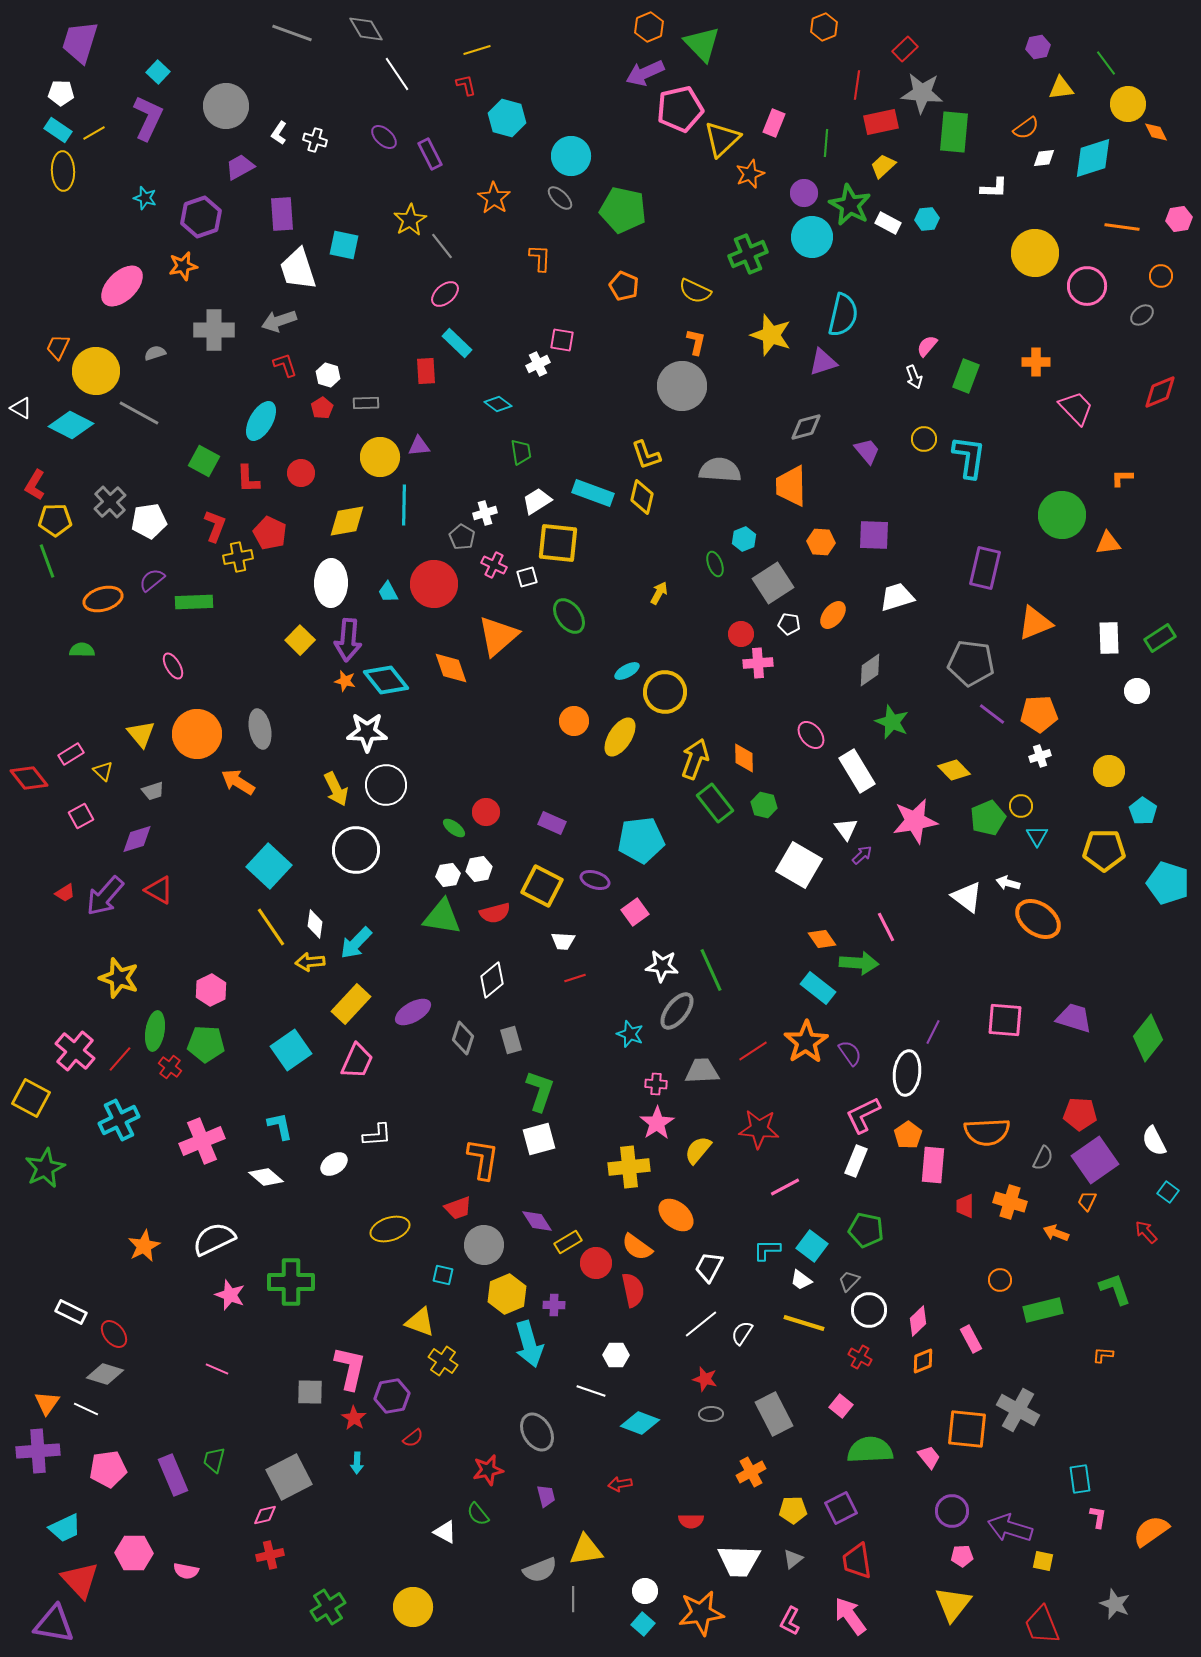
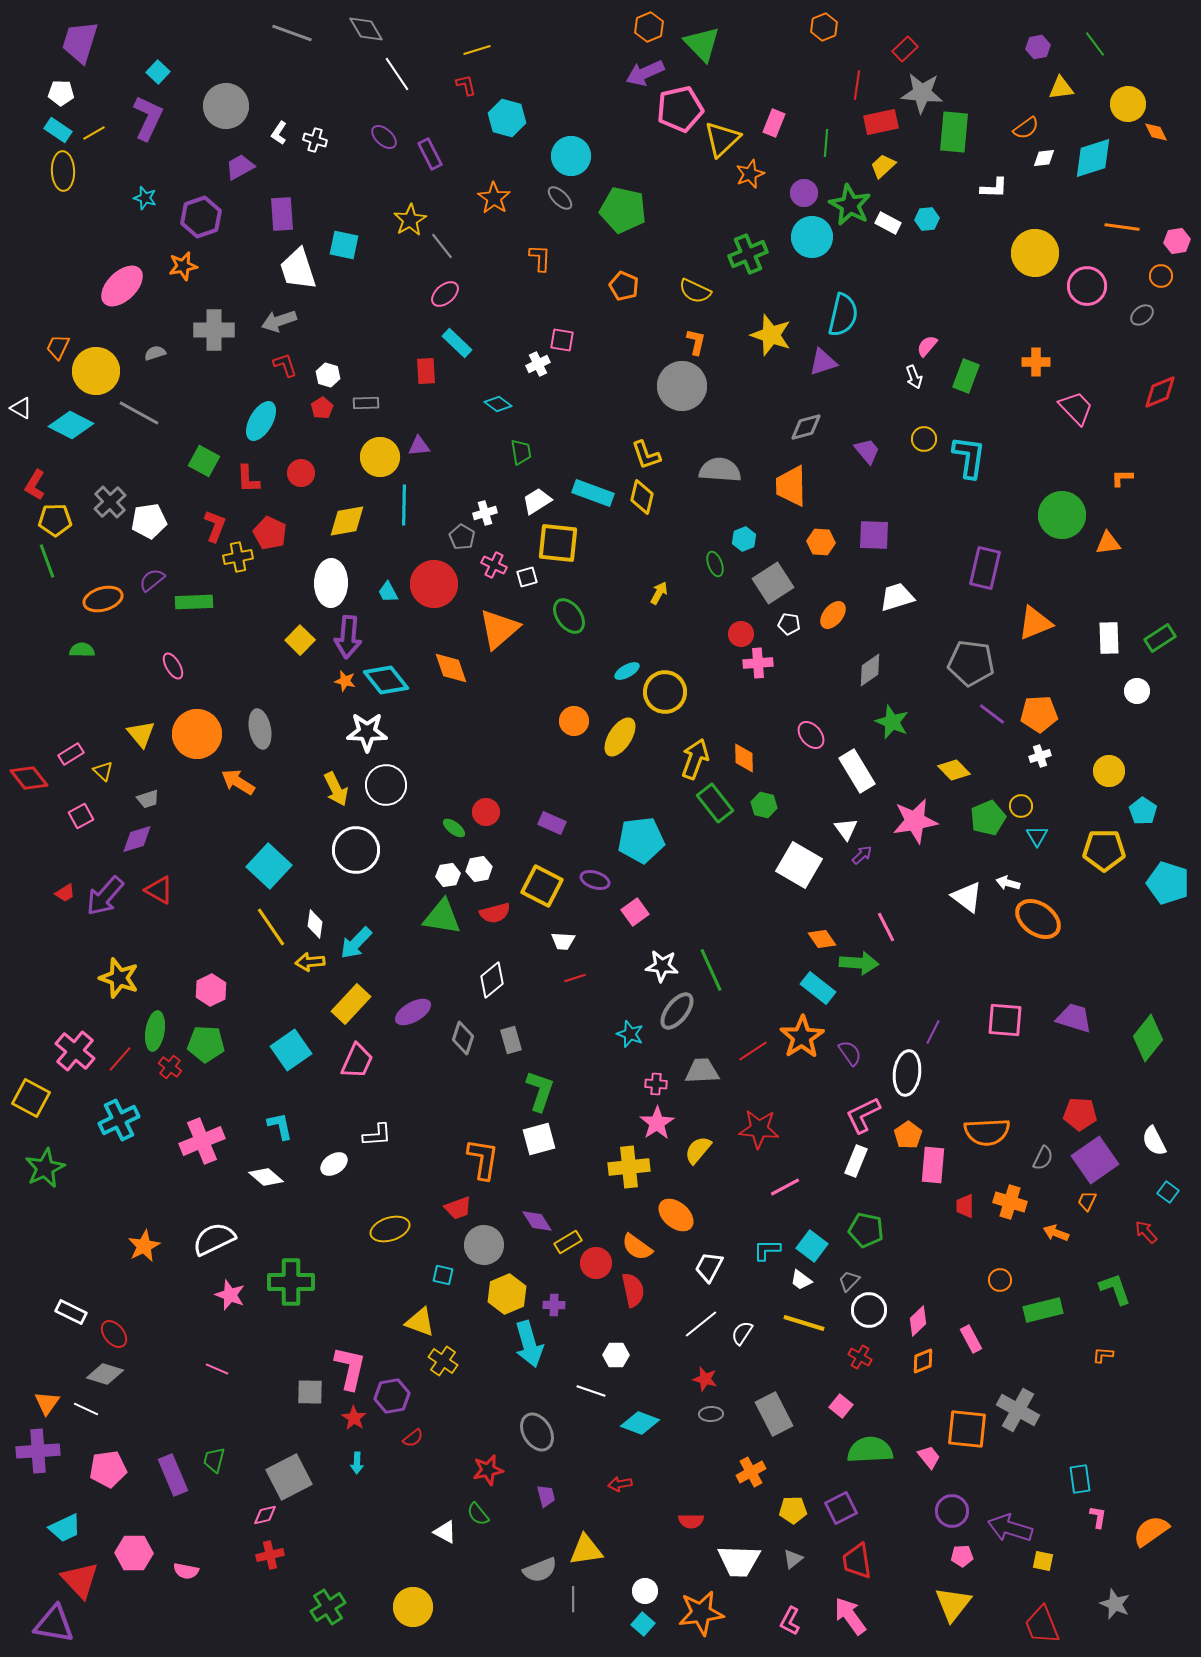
green line at (1106, 63): moved 11 px left, 19 px up
pink hexagon at (1179, 219): moved 2 px left, 22 px down
orange triangle at (498, 636): moved 1 px right, 7 px up
purple arrow at (348, 640): moved 3 px up
gray trapezoid at (153, 791): moved 5 px left, 8 px down
orange star at (806, 1042): moved 4 px left, 5 px up
